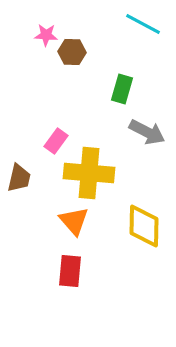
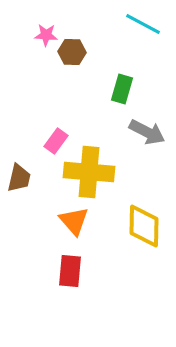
yellow cross: moved 1 px up
